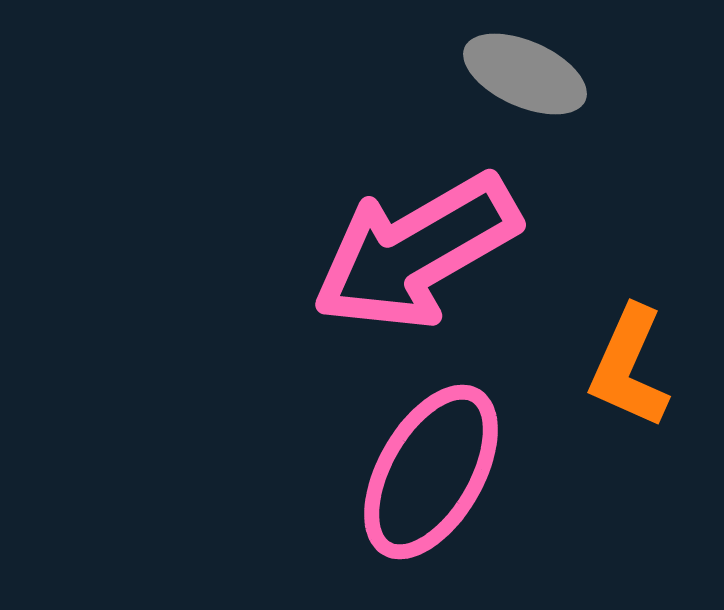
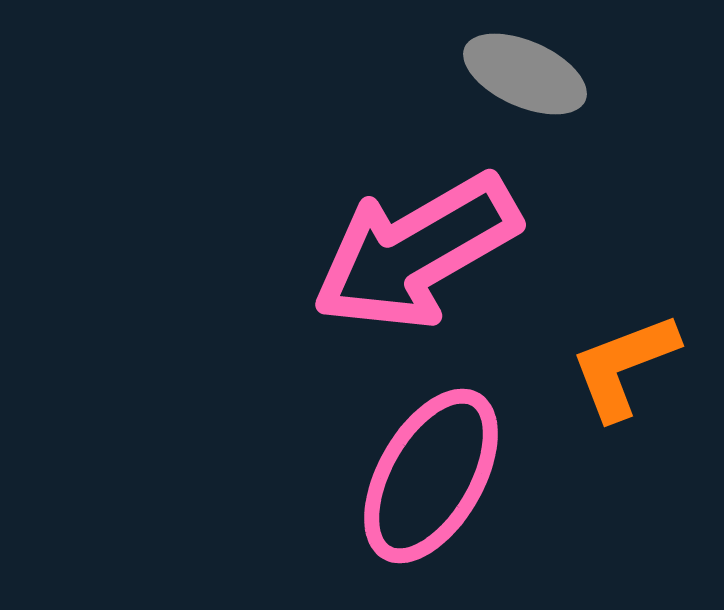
orange L-shape: moved 5 px left, 1 px up; rotated 45 degrees clockwise
pink ellipse: moved 4 px down
